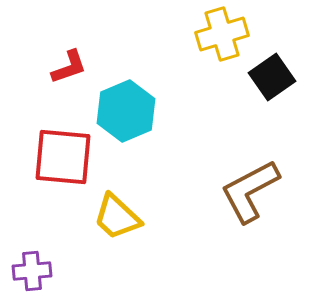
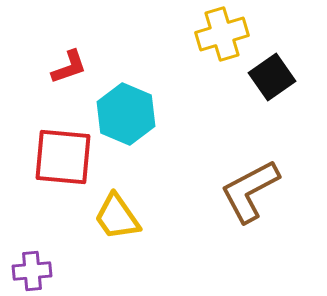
cyan hexagon: moved 3 px down; rotated 14 degrees counterclockwise
yellow trapezoid: rotated 12 degrees clockwise
